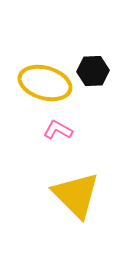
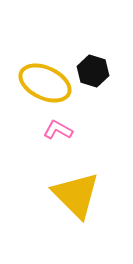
black hexagon: rotated 20 degrees clockwise
yellow ellipse: rotated 9 degrees clockwise
